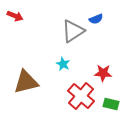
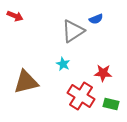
red cross: rotated 8 degrees counterclockwise
